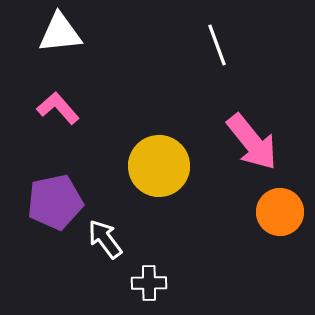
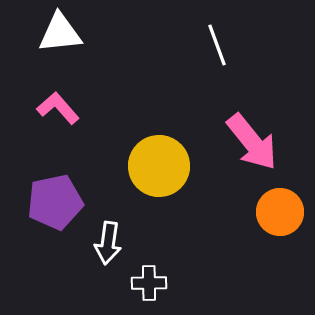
white arrow: moved 3 px right, 4 px down; rotated 135 degrees counterclockwise
